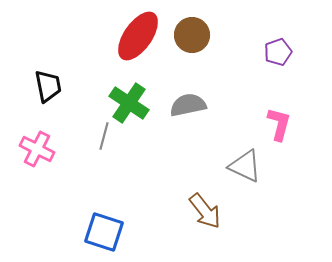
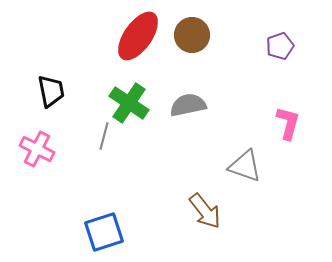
purple pentagon: moved 2 px right, 6 px up
black trapezoid: moved 3 px right, 5 px down
pink L-shape: moved 9 px right, 1 px up
gray triangle: rotated 6 degrees counterclockwise
blue square: rotated 36 degrees counterclockwise
